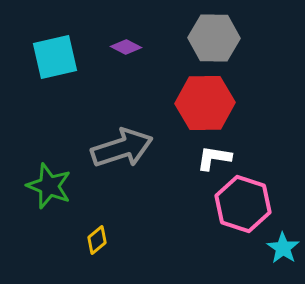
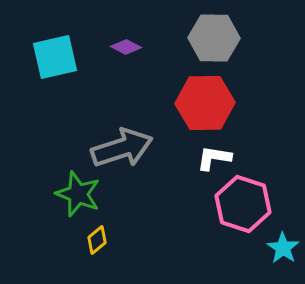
green star: moved 29 px right, 8 px down
